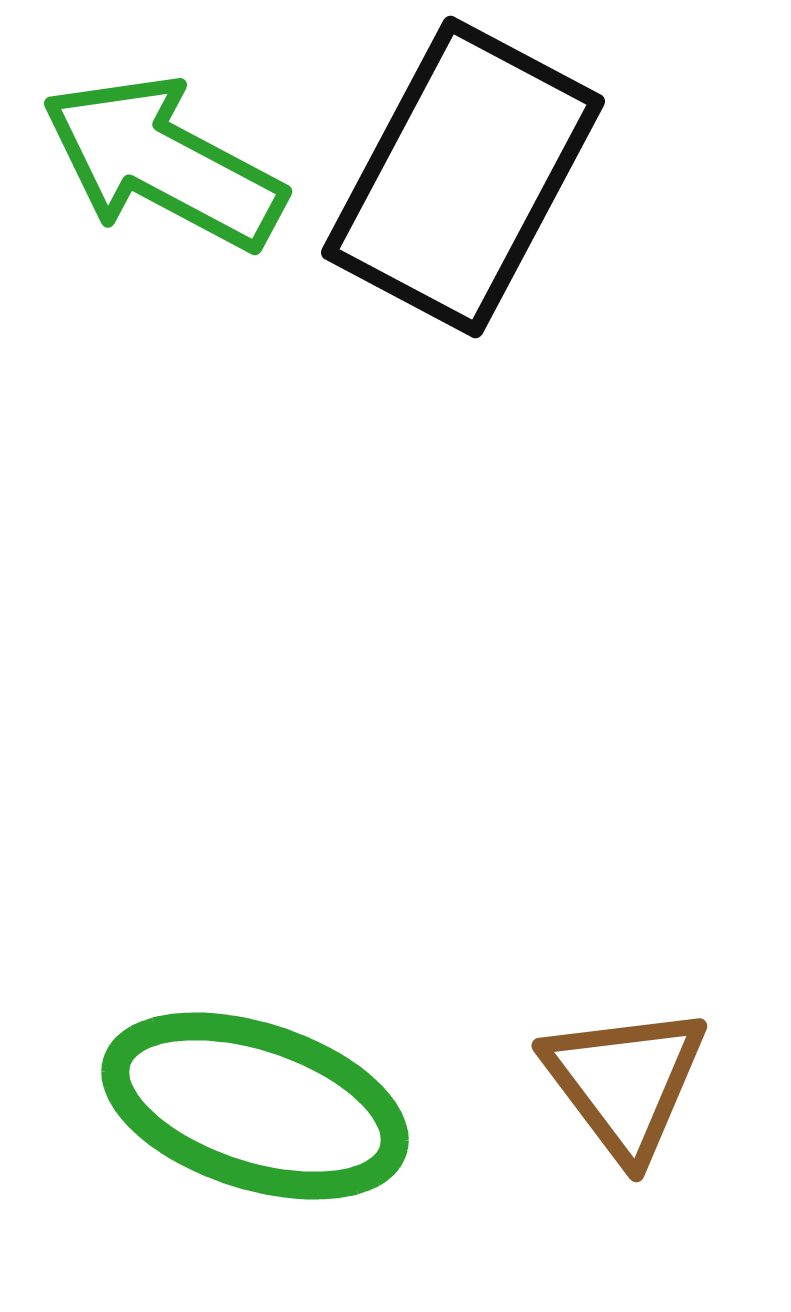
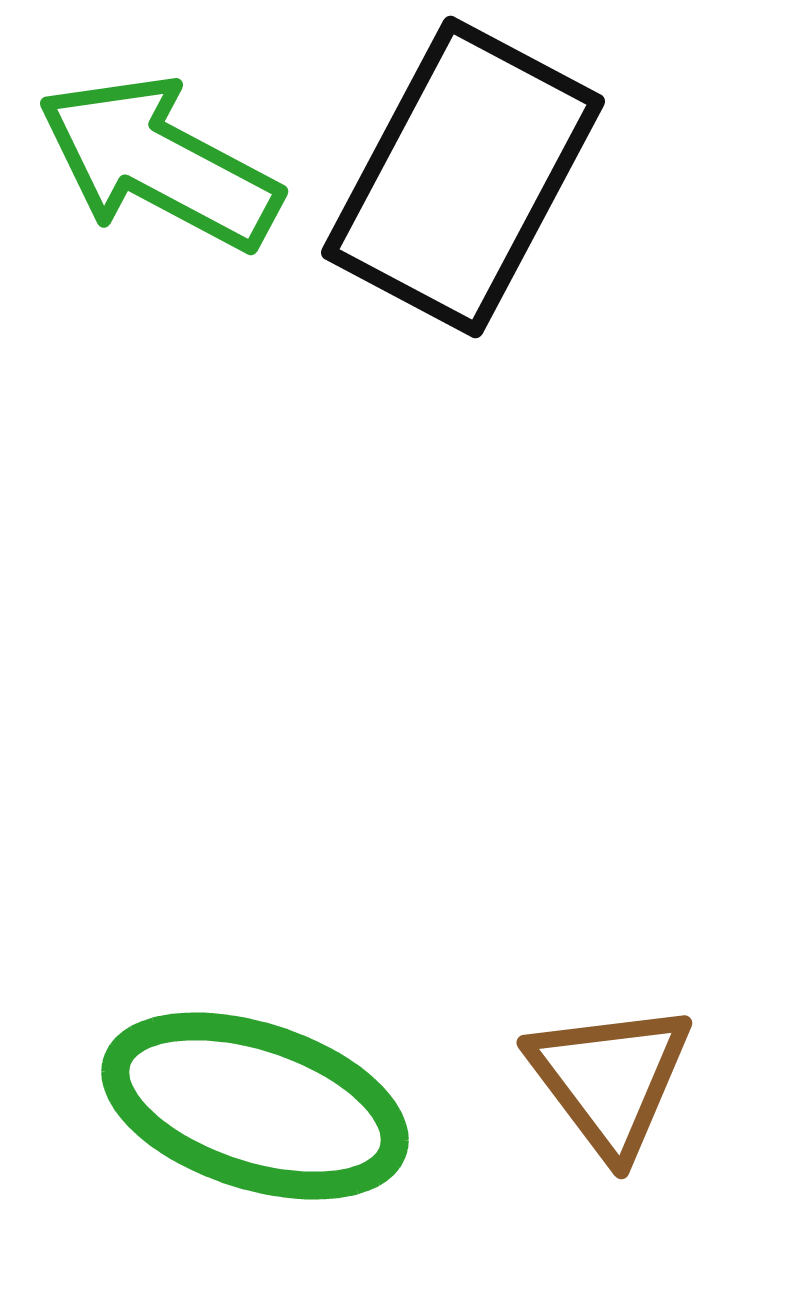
green arrow: moved 4 px left
brown triangle: moved 15 px left, 3 px up
